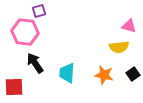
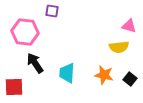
purple square: moved 13 px right; rotated 24 degrees clockwise
black square: moved 3 px left, 5 px down; rotated 16 degrees counterclockwise
